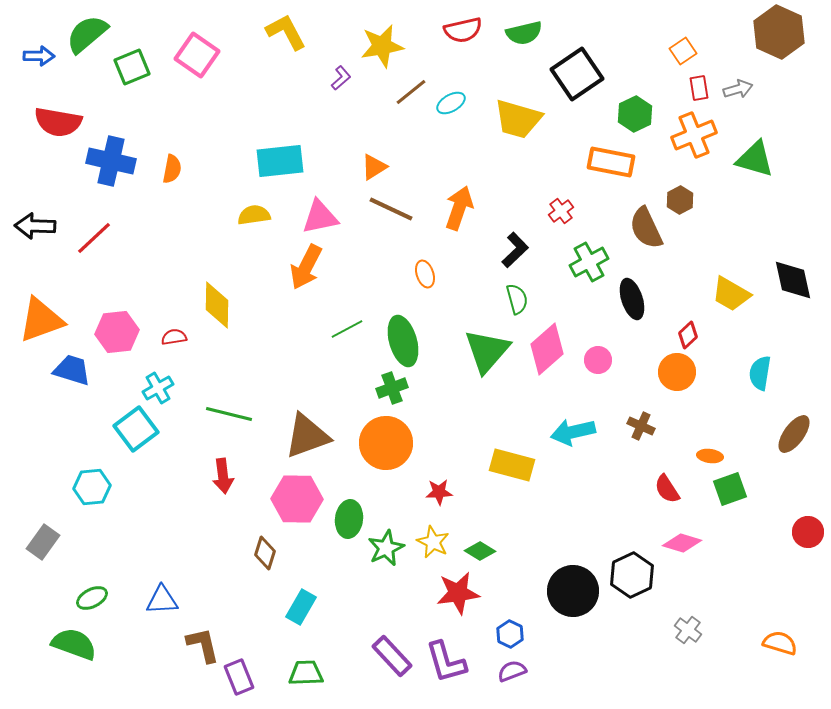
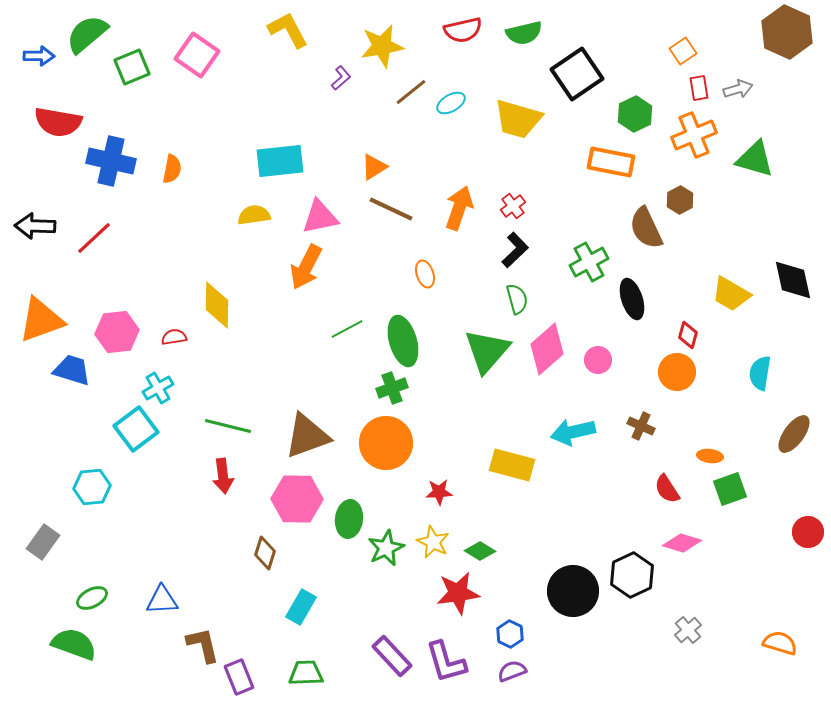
yellow L-shape at (286, 32): moved 2 px right, 2 px up
brown hexagon at (779, 32): moved 8 px right
red cross at (561, 211): moved 48 px left, 5 px up
red diamond at (688, 335): rotated 32 degrees counterclockwise
green line at (229, 414): moved 1 px left, 12 px down
gray cross at (688, 630): rotated 12 degrees clockwise
